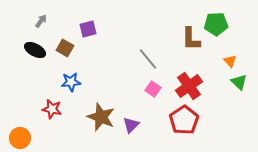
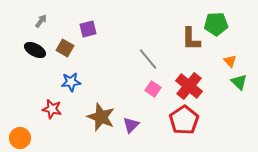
red cross: rotated 16 degrees counterclockwise
